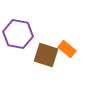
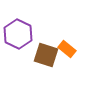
purple hexagon: rotated 16 degrees clockwise
